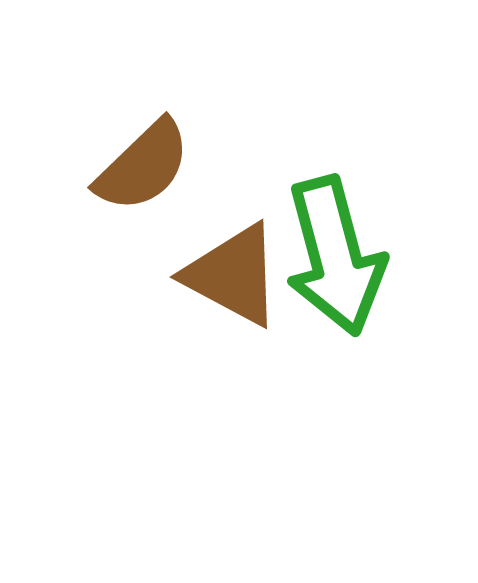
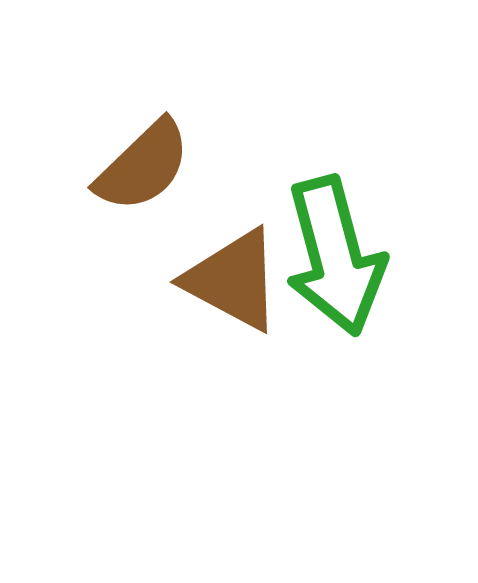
brown triangle: moved 5 px down
